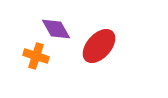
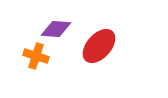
purple diamond: rotated 56 degrees counterclockwise
